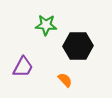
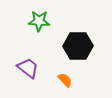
green star: moved 7 px left, 4 px up
purple trapezoid: moved 5 px right, 1 px down; rotated 80 degrees counterclockwise
